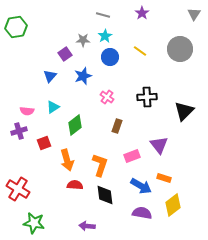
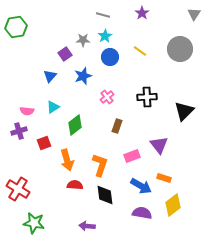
pink cross: rotated 16 degrees clockwise
